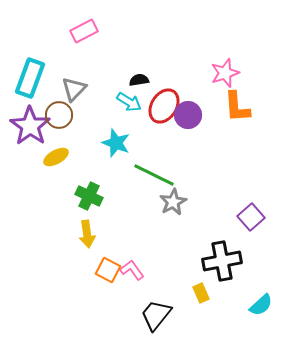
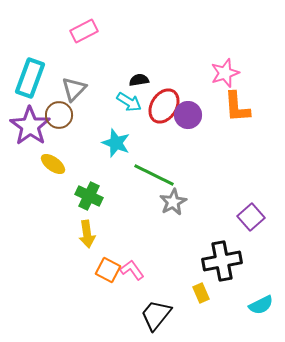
yellow ellipse: moved 3 px left, 7 px down; rotated 65 degrees clockwise
cyan semicircle: rotated 15 degrees clockwise
